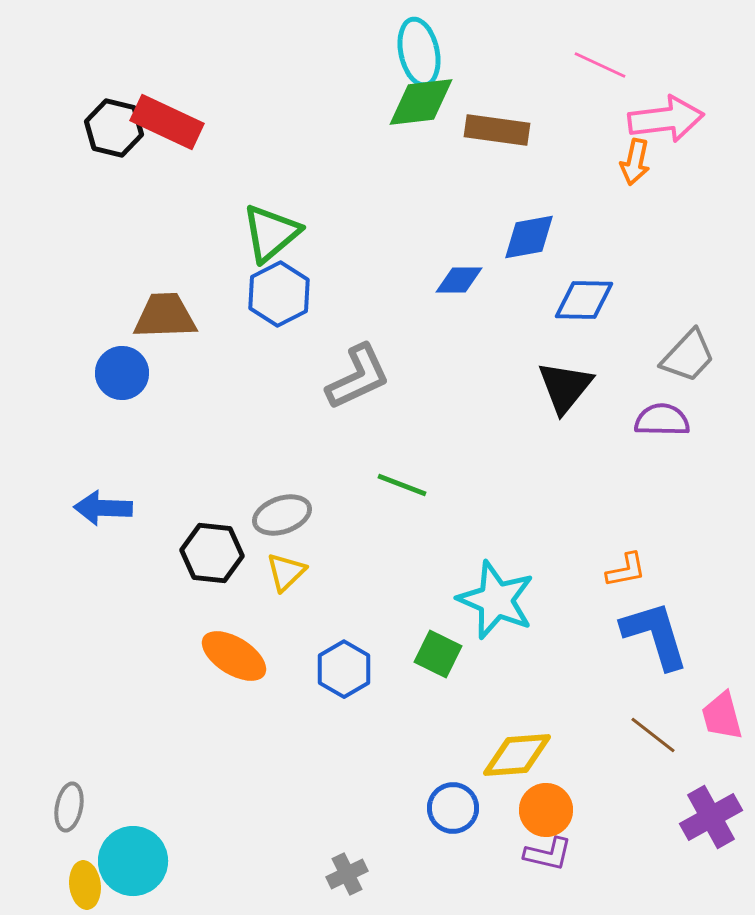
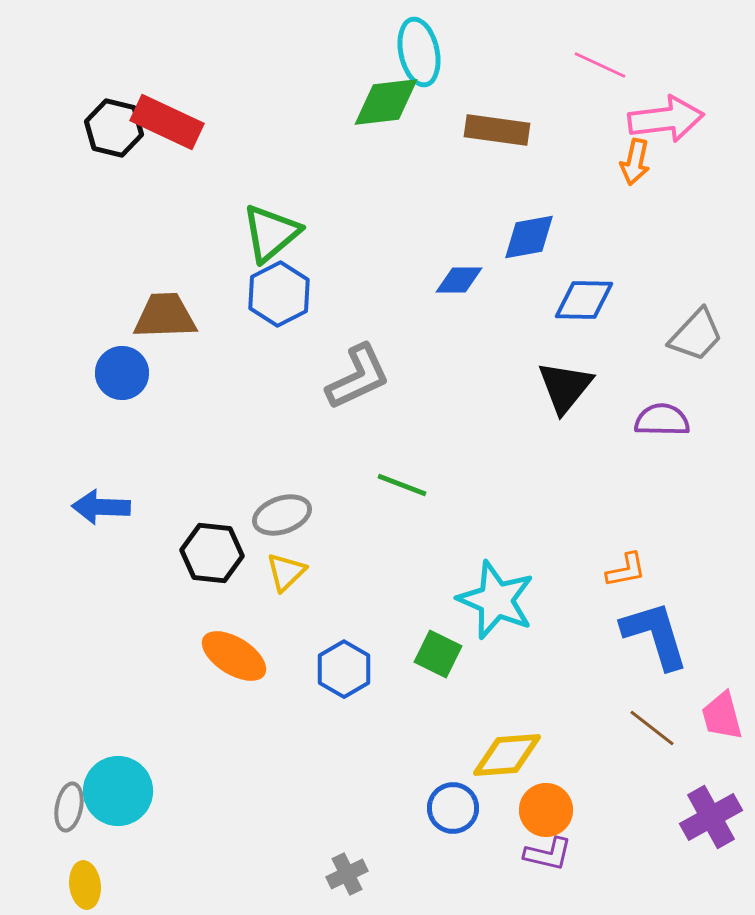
green diamond at (421, 102): moved 35 px left
gray trapezoid at (688, 356): moved 8 px right, 21 px up
blue arrow at (103, 508): moved 2 px left, 1 px up
brown line at (653, 735): moved 1 px left, 7 px up
yellow diamond at (517, 755): moved 10 px left
cyan circle at (133, 861): moved 15 px left, 70 px up
